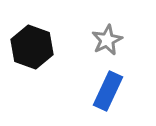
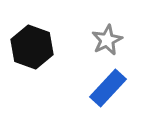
blue rectangle: moved 3 px up; rotated 18 degrees clockwise
